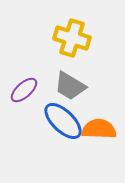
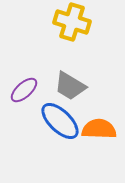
yellow cross: moved 16 px up
blue ellipse: moved 3 px left
